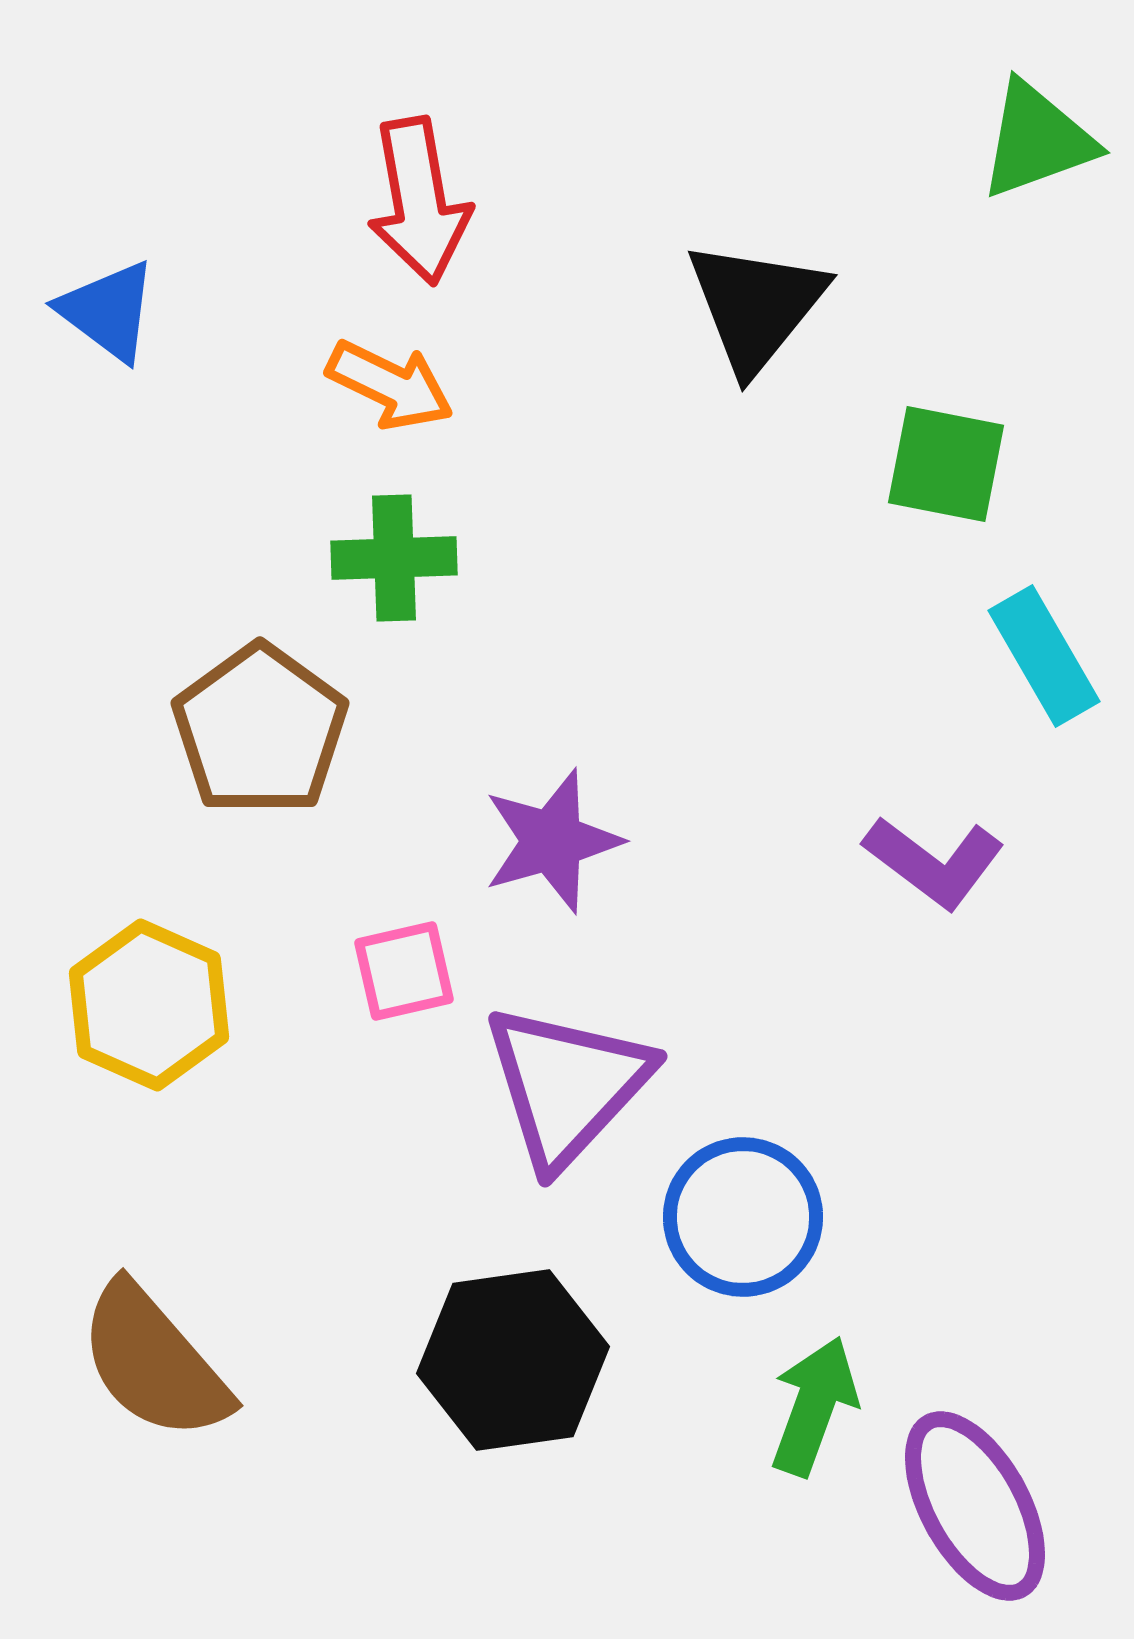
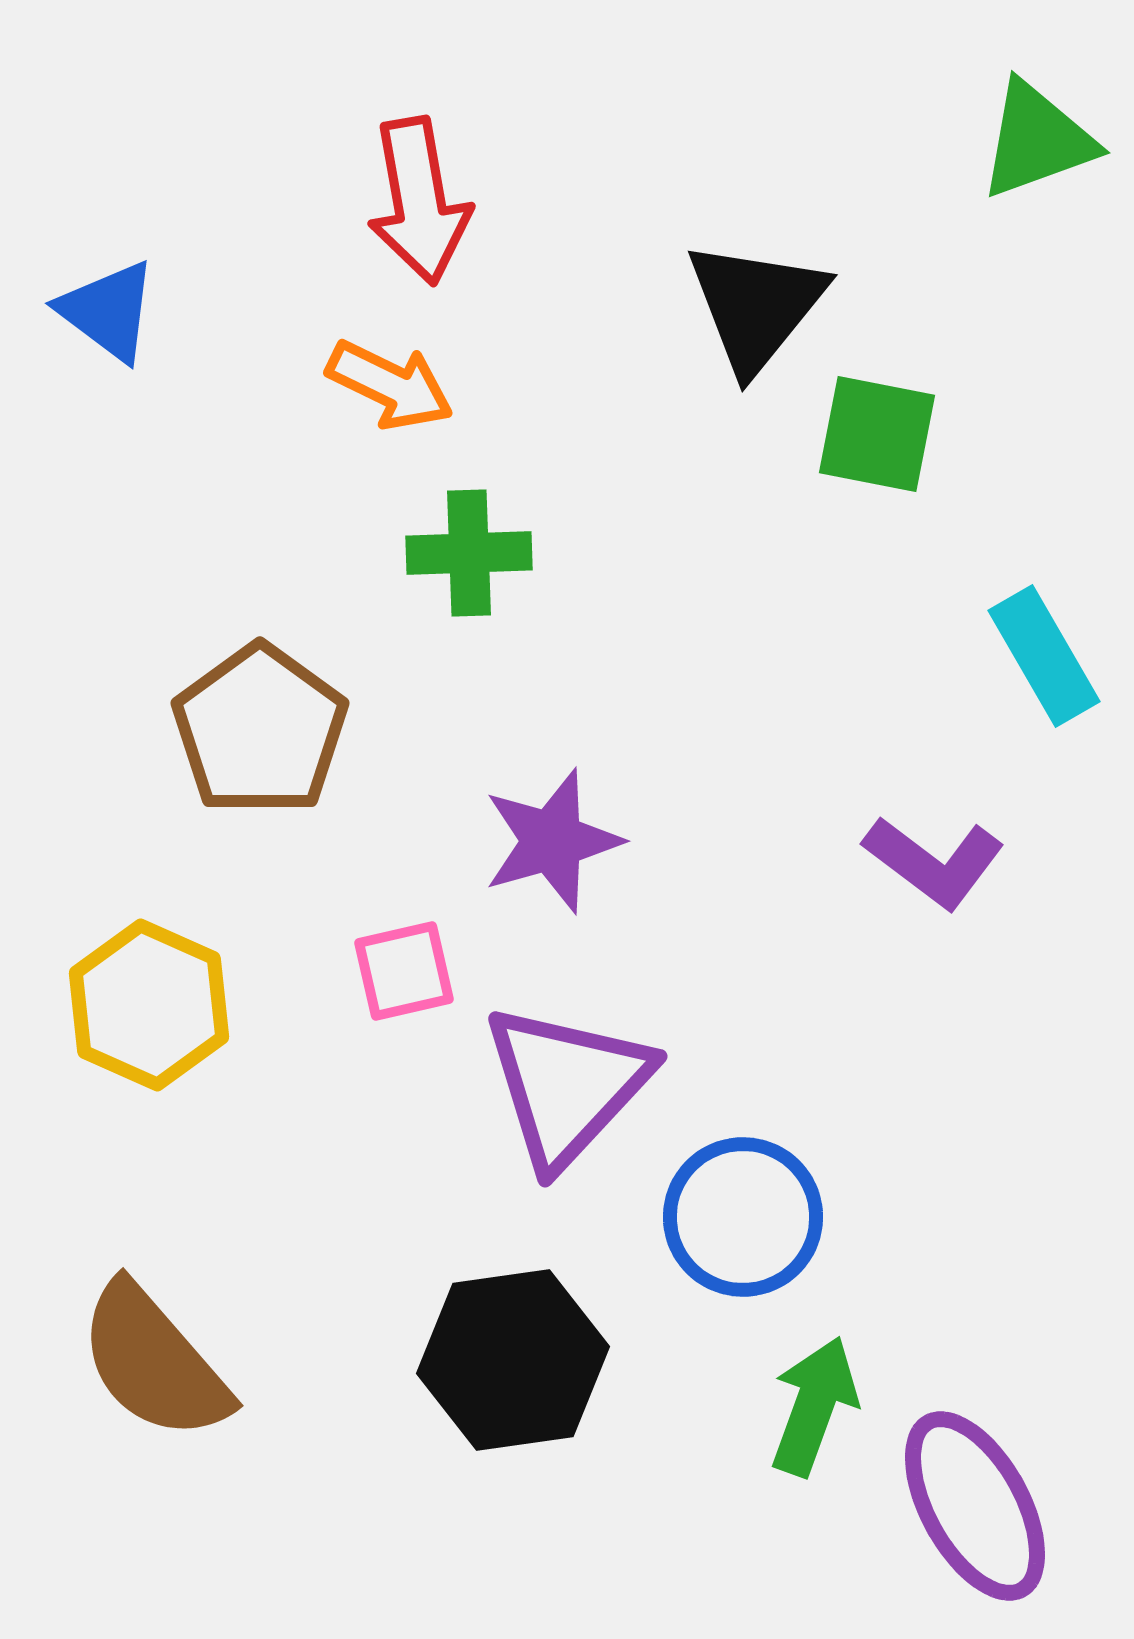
green square: moved 69 px left, 30 px up
green cross: moved 75 px right, 5 px up
